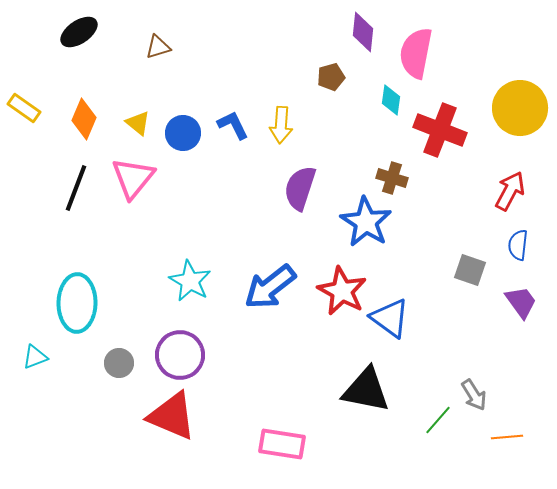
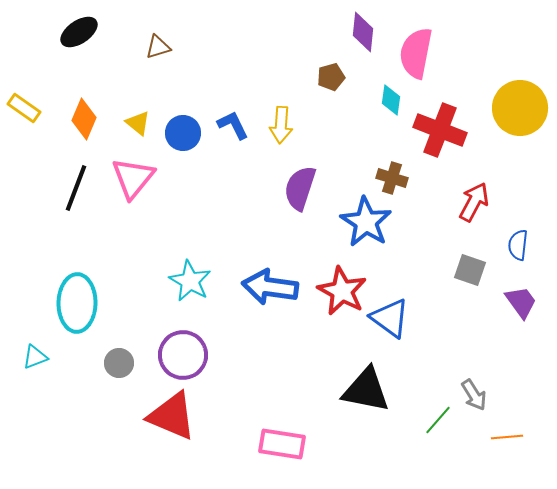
red arrow: moved 36 px left, 11 px down
blue arrow: rotated 46 degrees clockwise
purple circle: moved 3 px right
